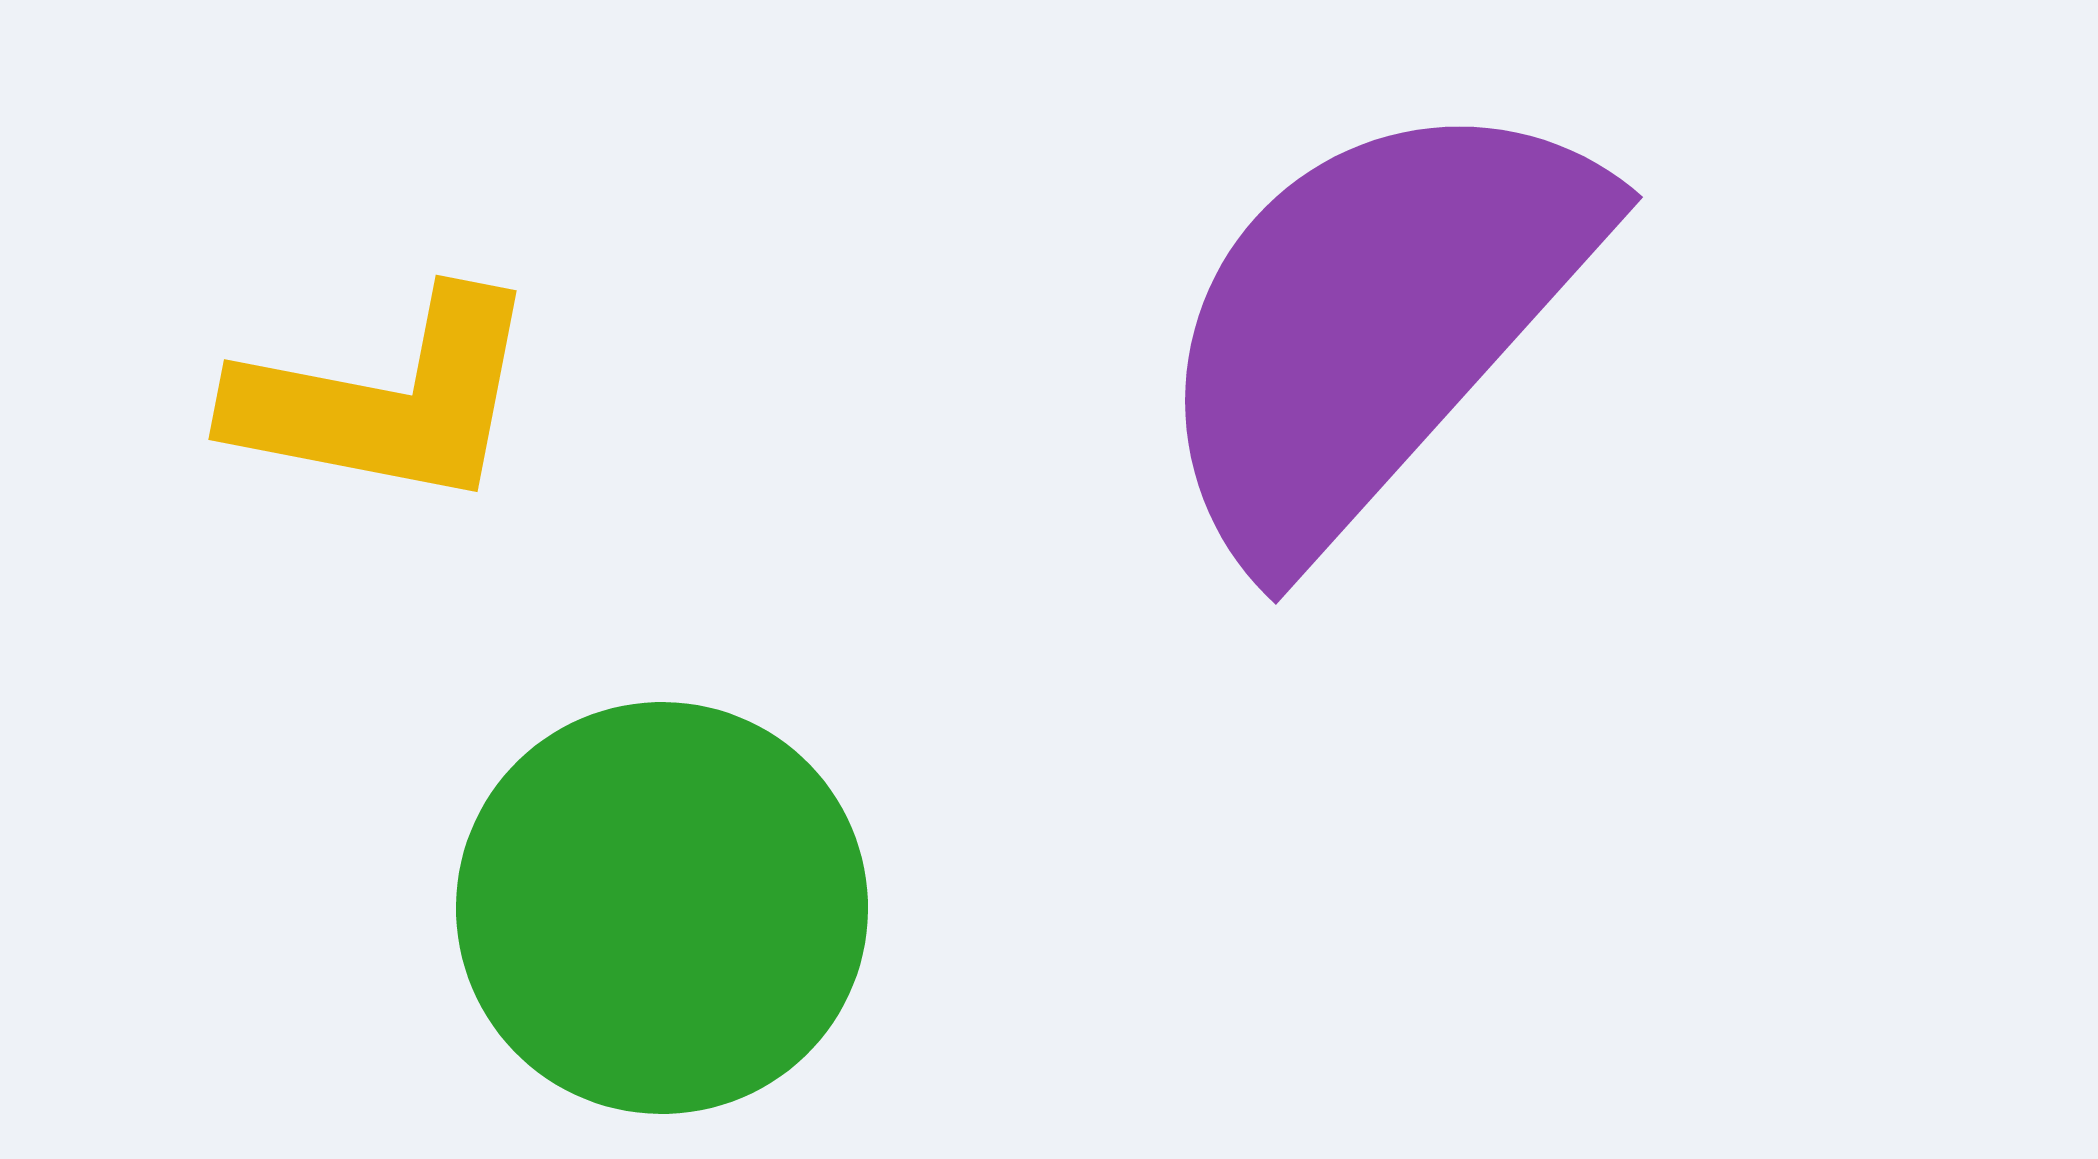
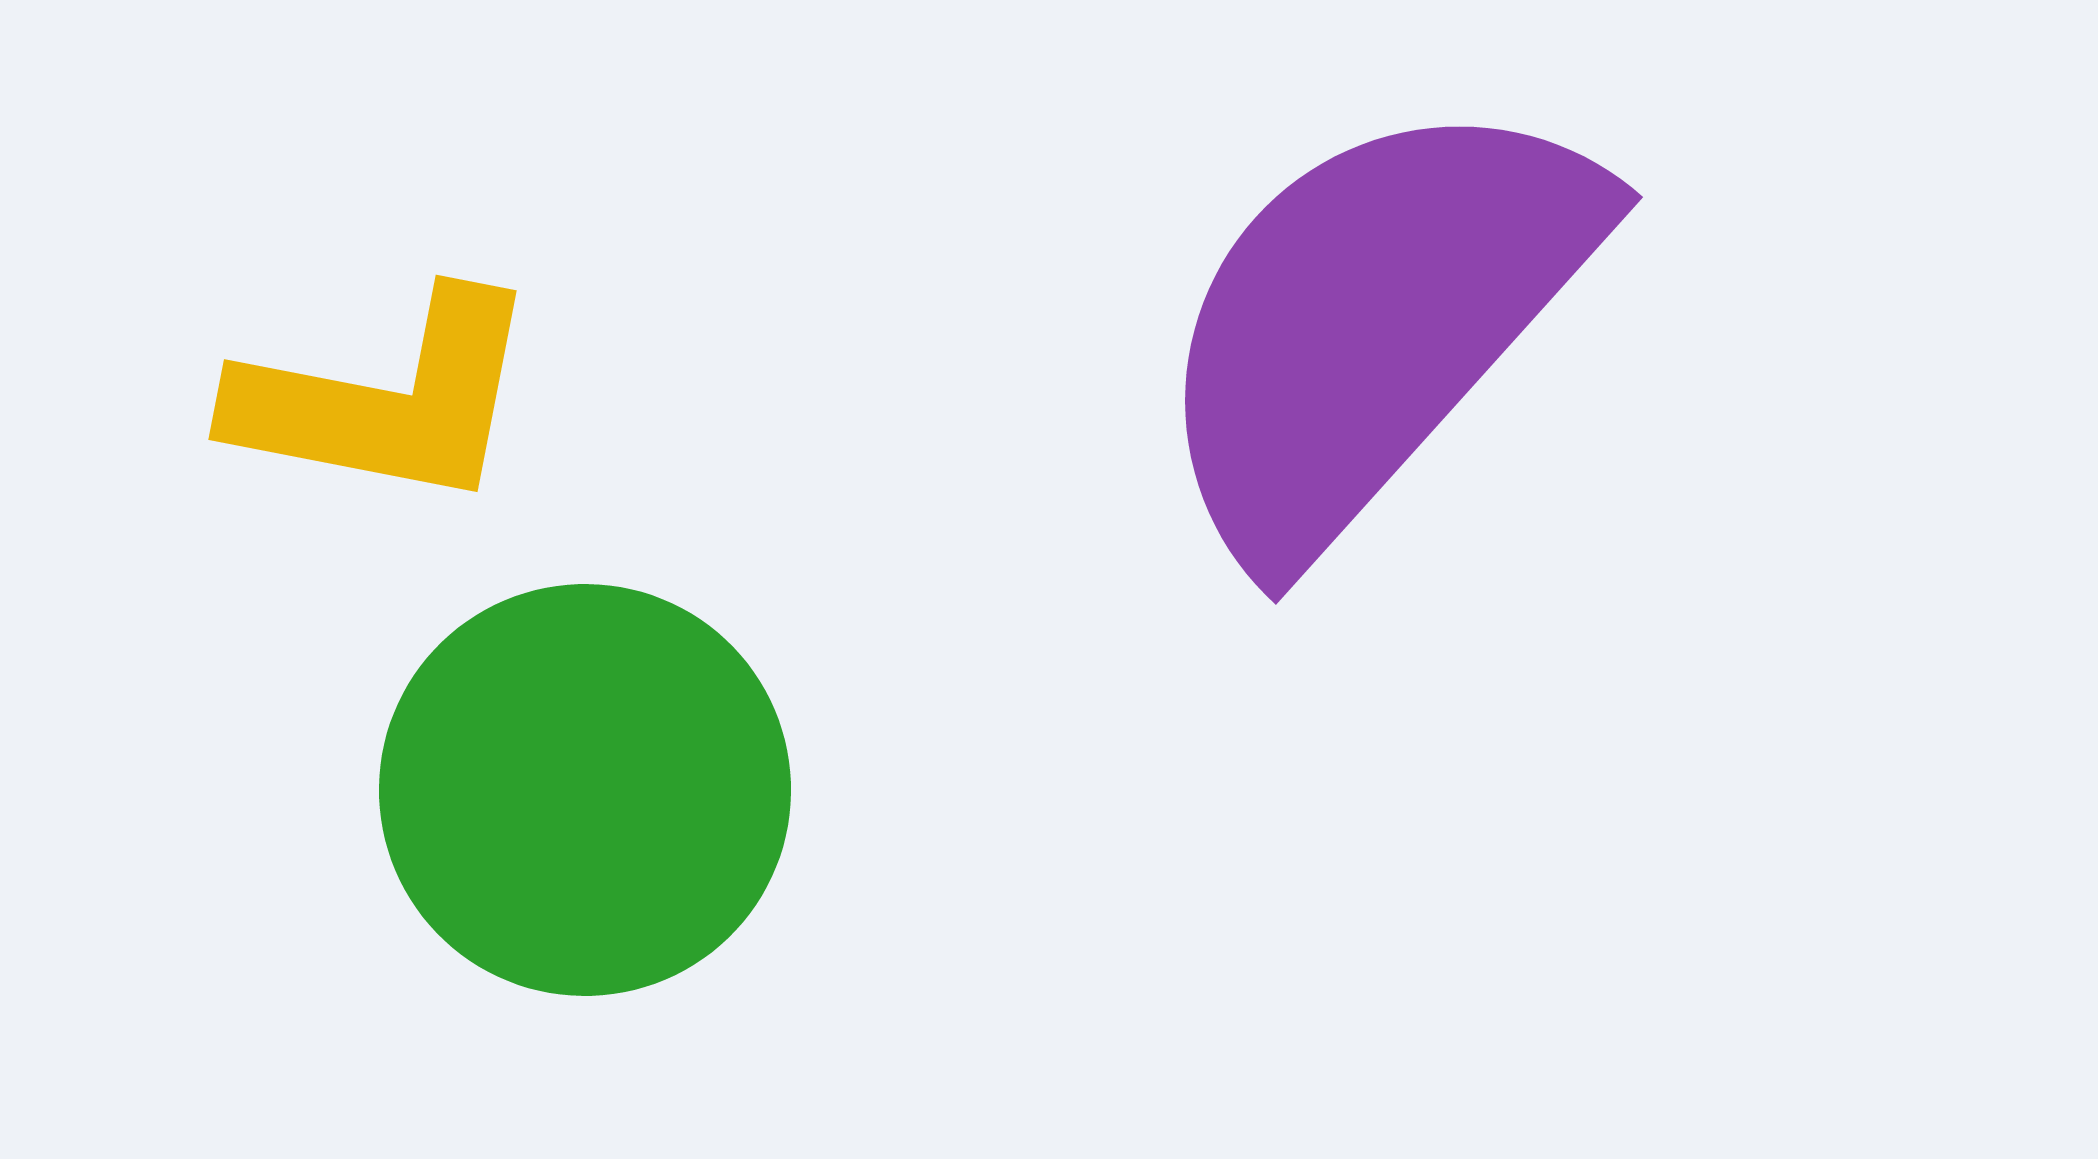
green circle: moved 77 px left, 118 px up
